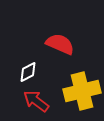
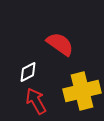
red semicircle: rotated 12 degrees clockwise
red arrow: rotated 24 degrees clockwise
